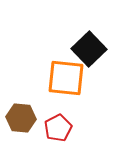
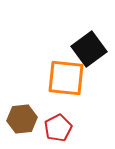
black square: rotated 8 degrees clockwise
brown hexagon: moved 1 px right, 1 px down; rotated 12 degrees counterclockwise
